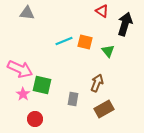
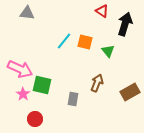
cyan line: rotated 30 degrees counterclockwise
brown rectangle: moved 26 px right, 17 px up
